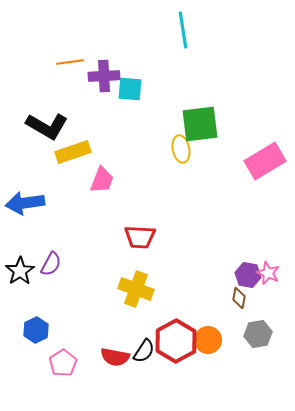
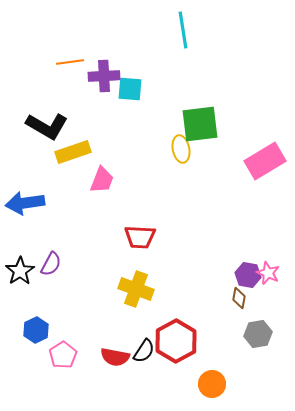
orange circle: moved 4 px right, 44 px down
pink pentagon: moved 8 px up
